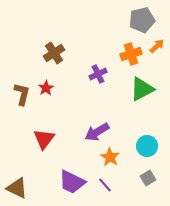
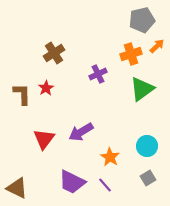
green triangle: rotated 8 degrees counterclockwise
brown L-shape: rotated 15 degrees counterclockwise
purple arrow: moved 16 px left
